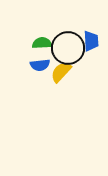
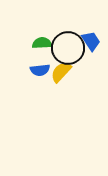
blue trapezoid: rotated 30 degrees counterclockwise
blue semicircle: moved 5 px down
